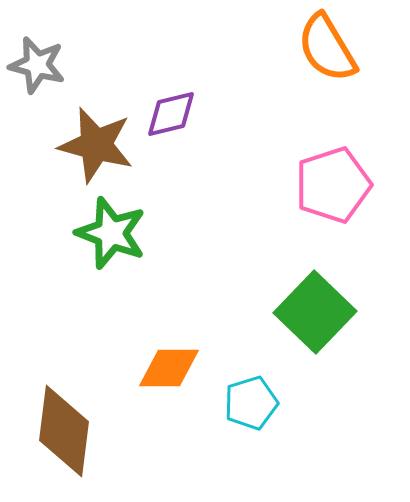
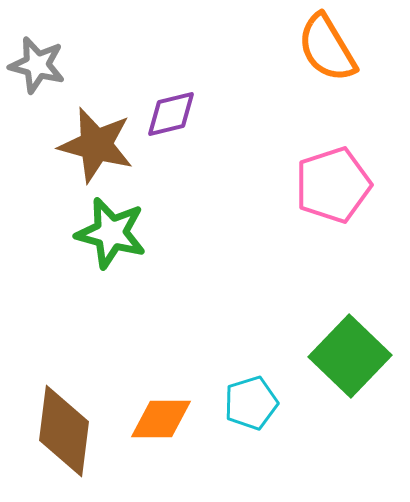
green star: rotated 6 degrees counterclockwise
green square: moved 35 px right, 44 px down
orange diamond: moved 8 px left, 51 px down
